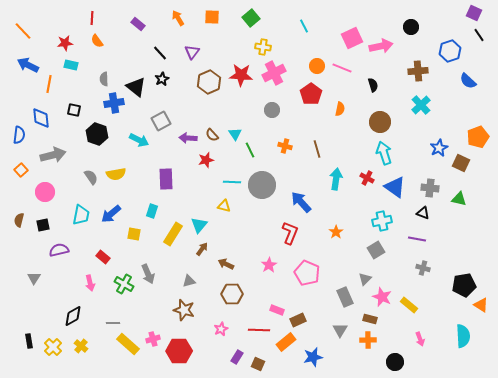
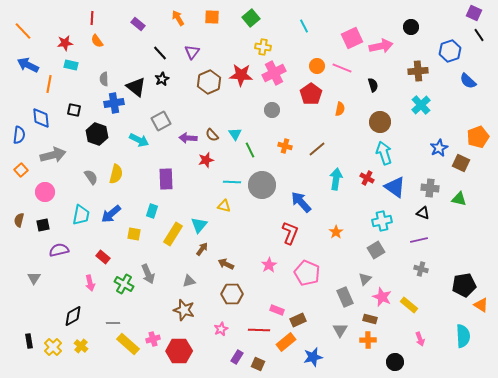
brown line at (317, 149): rotated 66 degrees clockwise
yellow semicircle at (116, 174): rotated 66 degrees counterclockwise
purple line at (417, 239): moved 2 px right, 1 px down; rotated 24 degrees counterclockwise
gray cross at (423, 268): moved 2 px left, 1 px down
